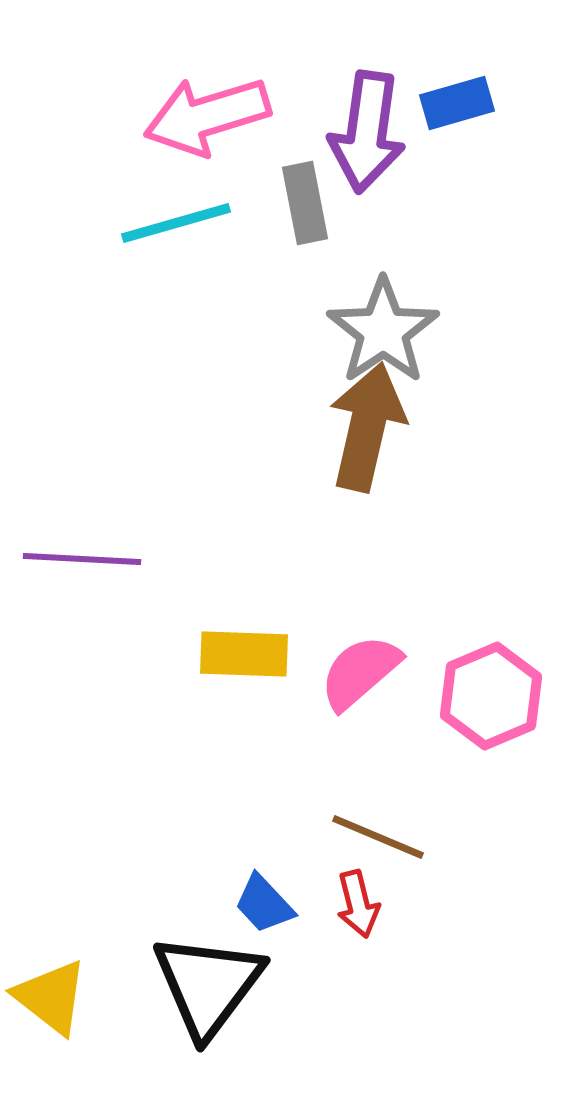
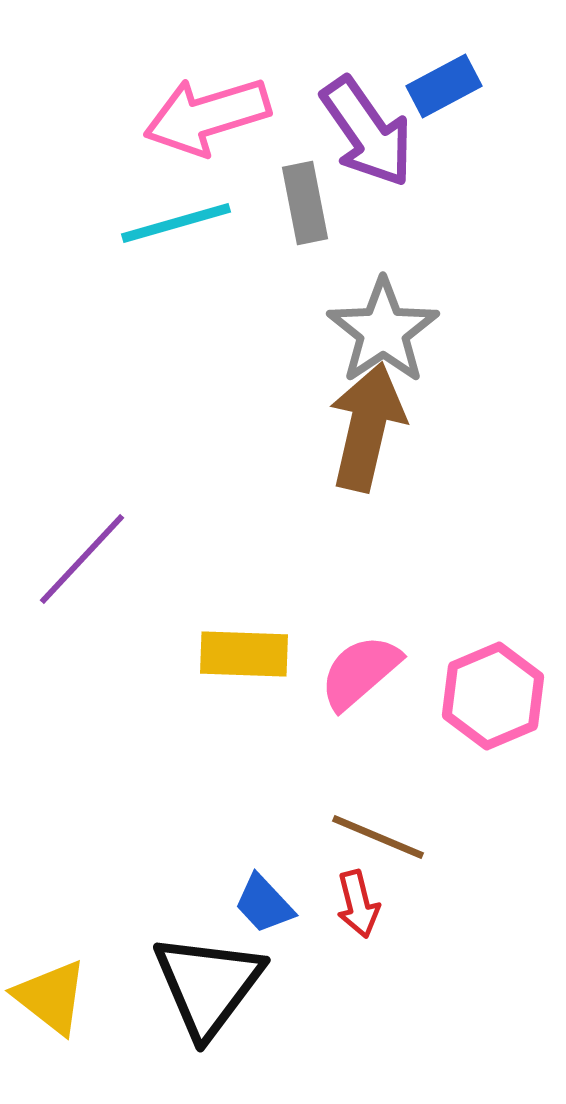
blue rectangle: moved 13 px left, 17 px up; rotated 12 degrees counterclockwise
purple arrow: rotated 43 degrees counterclockwise
purple line: rotated 50 degrees counterclockwise
pink hexagon: moved 2 px right
